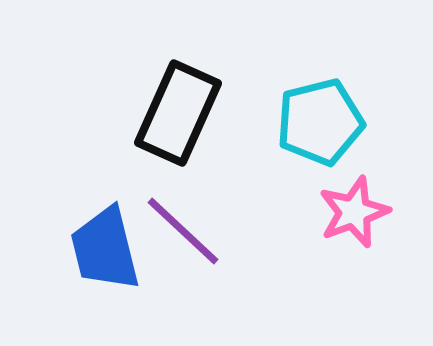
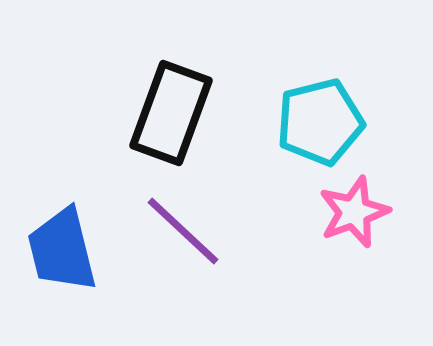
black rectangle: moved 7 px left; rotated 4 degrees counterclockwise
blue trapezoid: moved 43 px left, 1 px down
